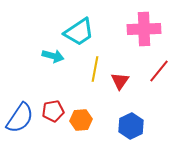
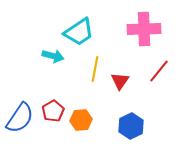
red pentagon: rotated 20 degrees counterclockwise
